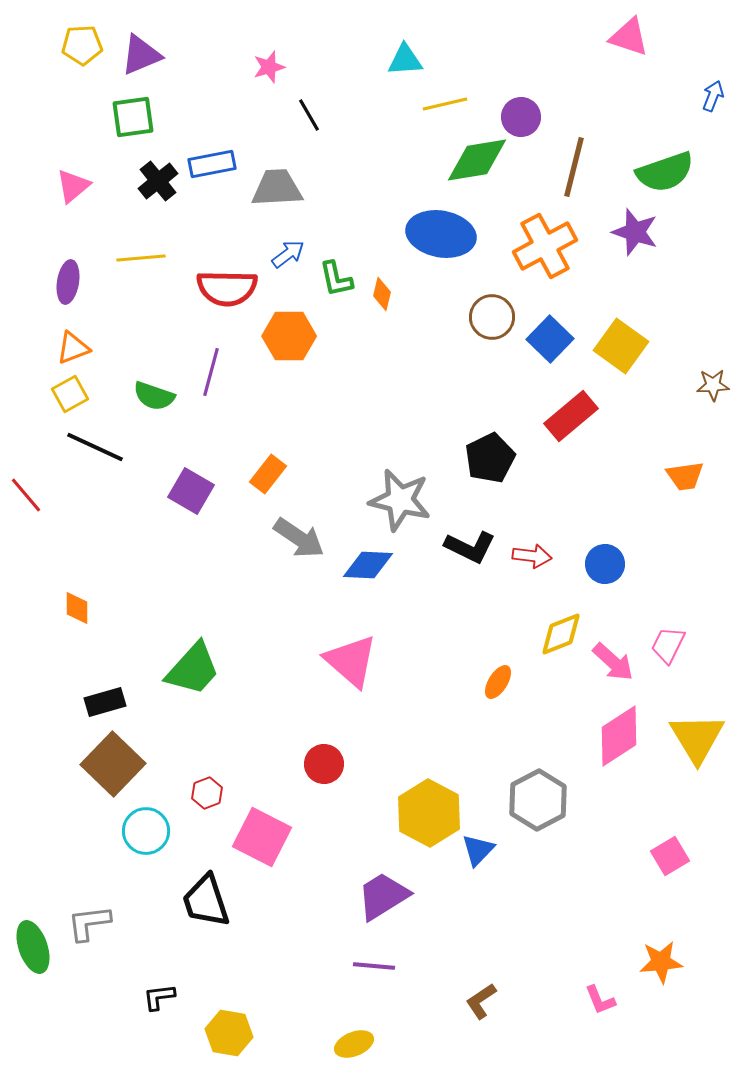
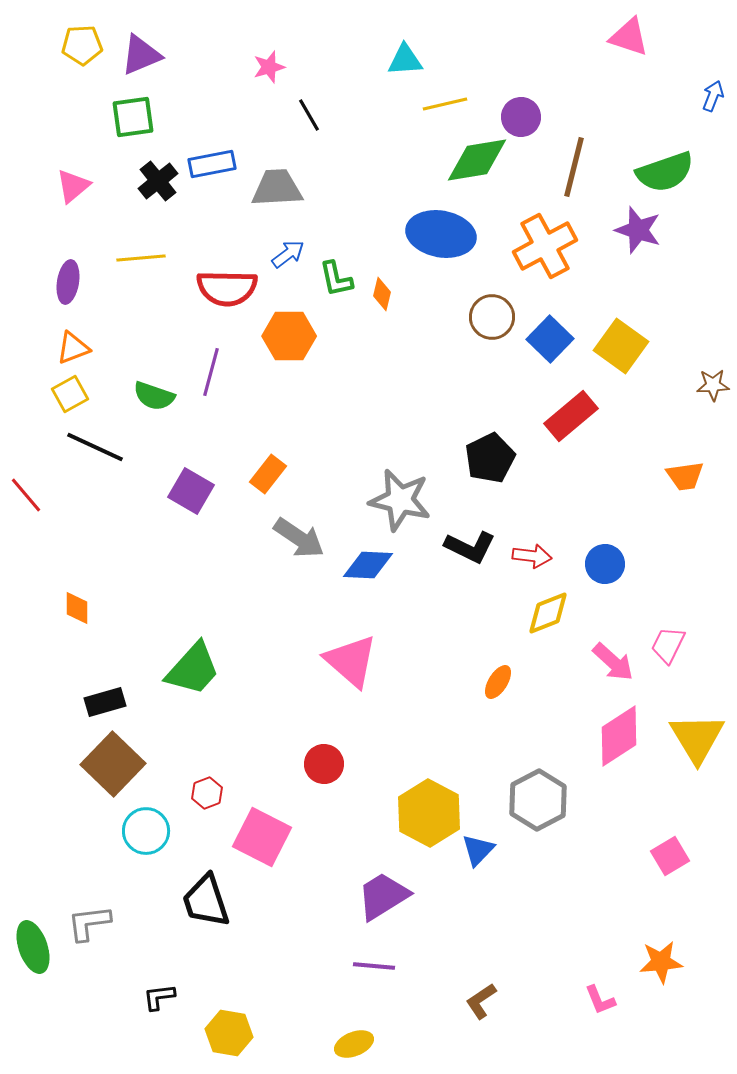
purple star at (635, 232): moved 3 px right, 2 px up
yellow diamond at (561, 634): moved 13 px left, 21 px up
